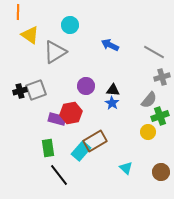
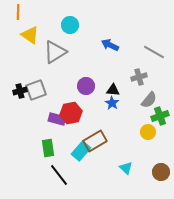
gray cross: moved 23 px left
